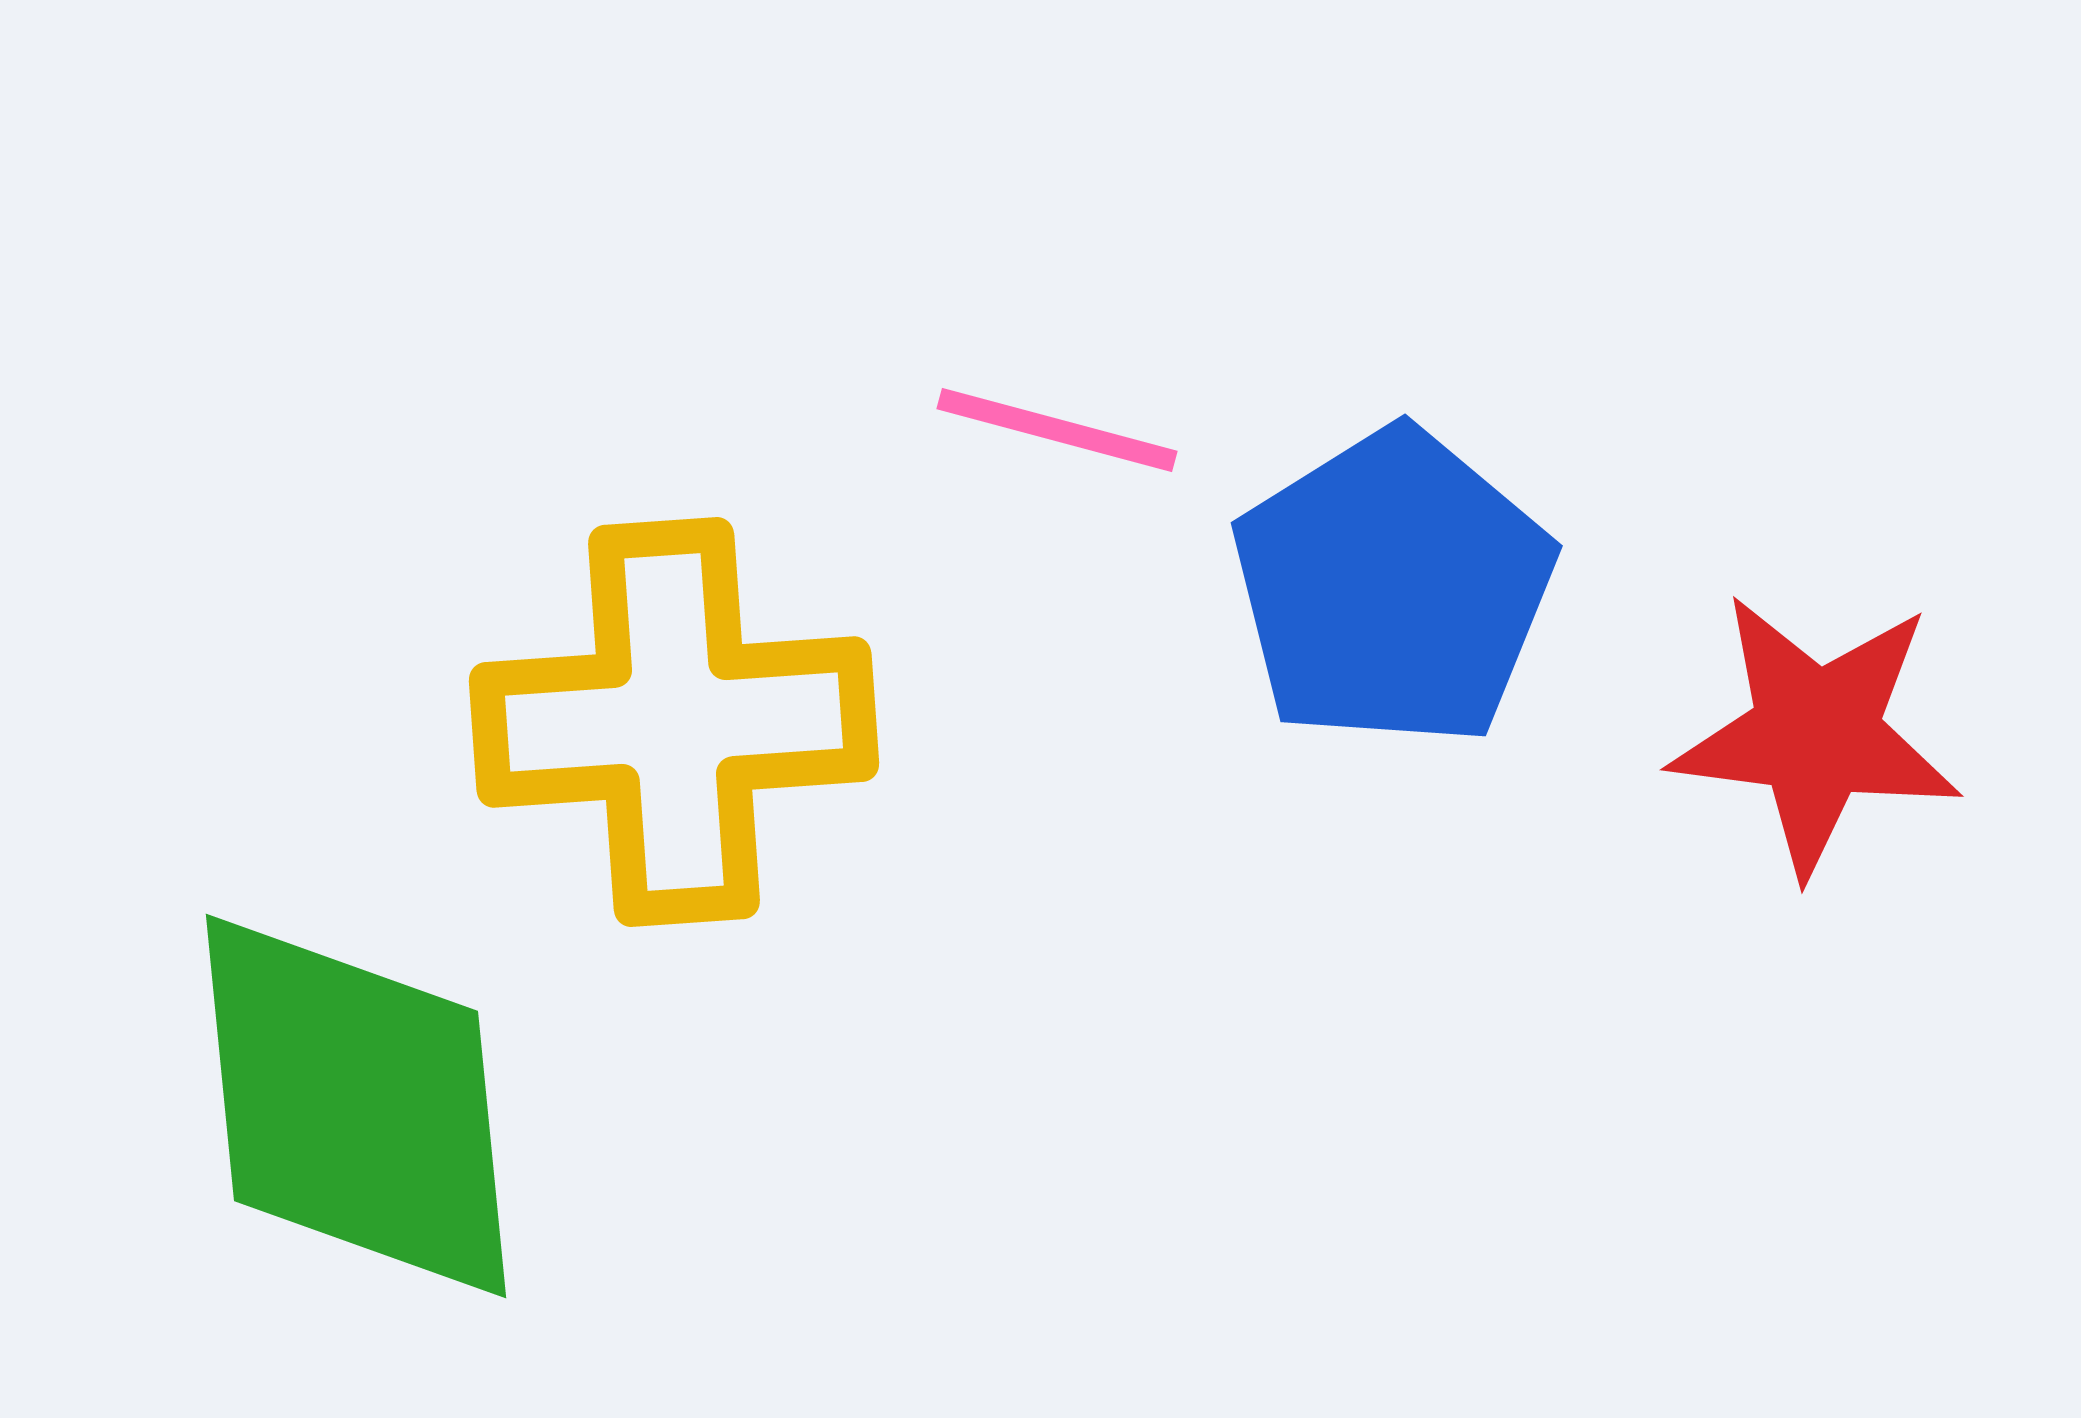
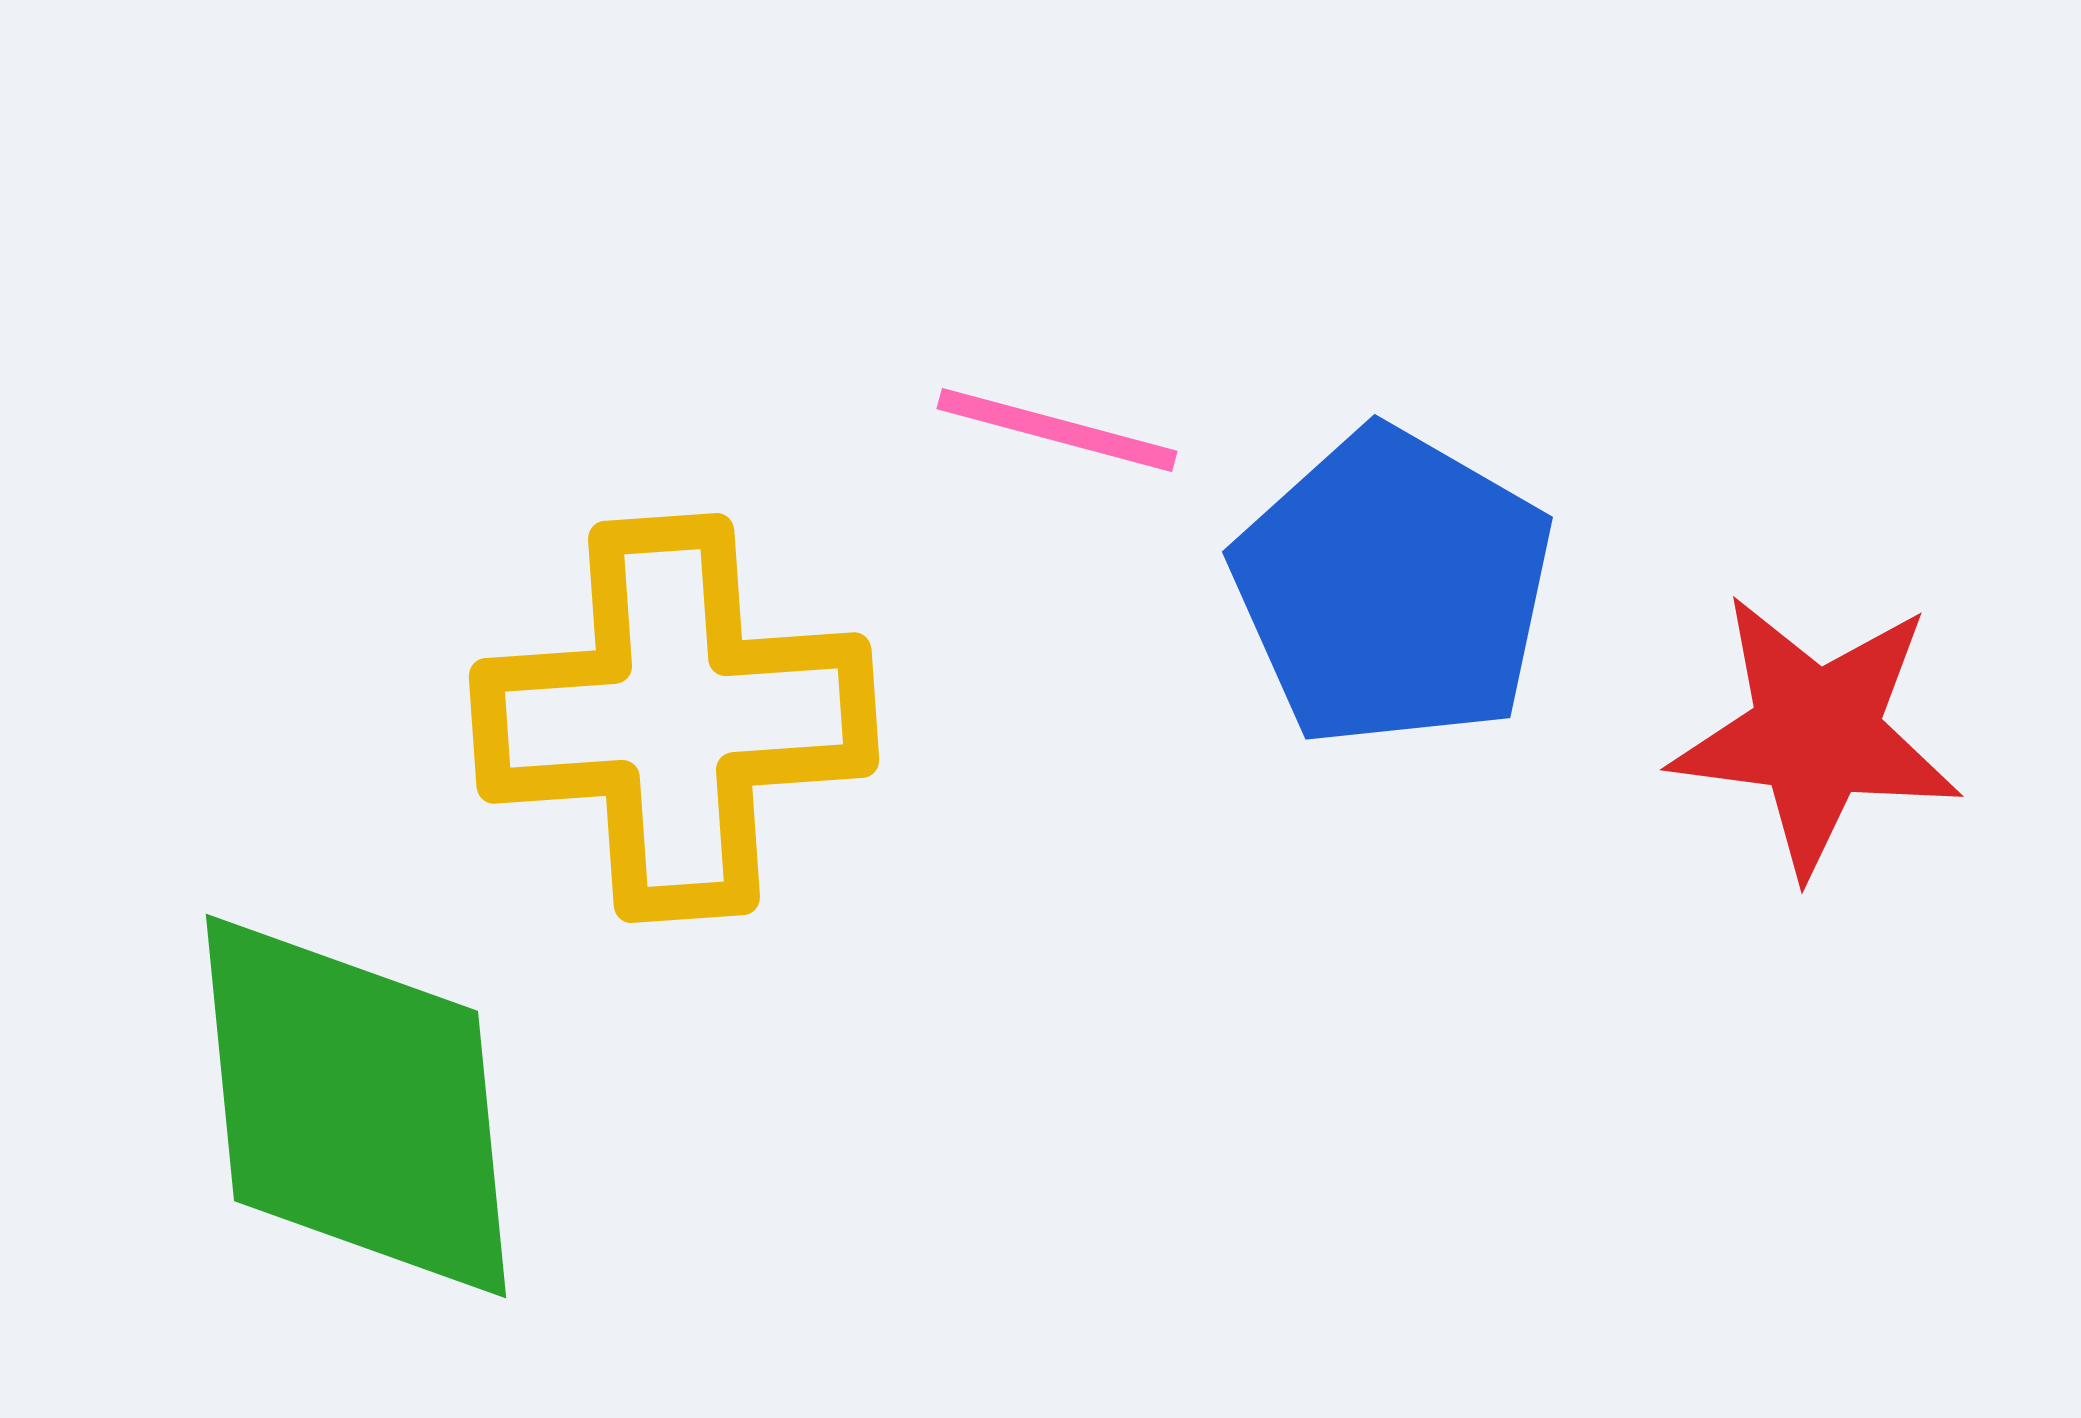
blue pentagon: rotated 10 degrees counterclockwise
yellow cross: moved 4 px up
